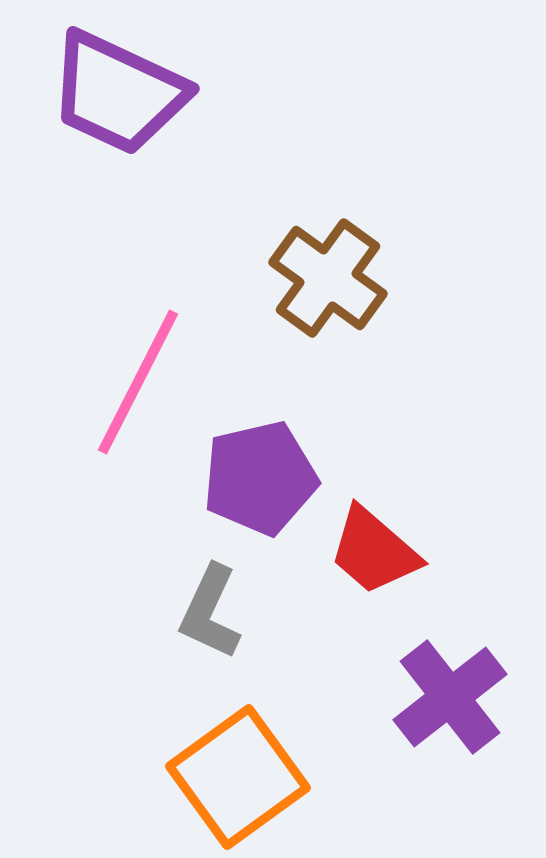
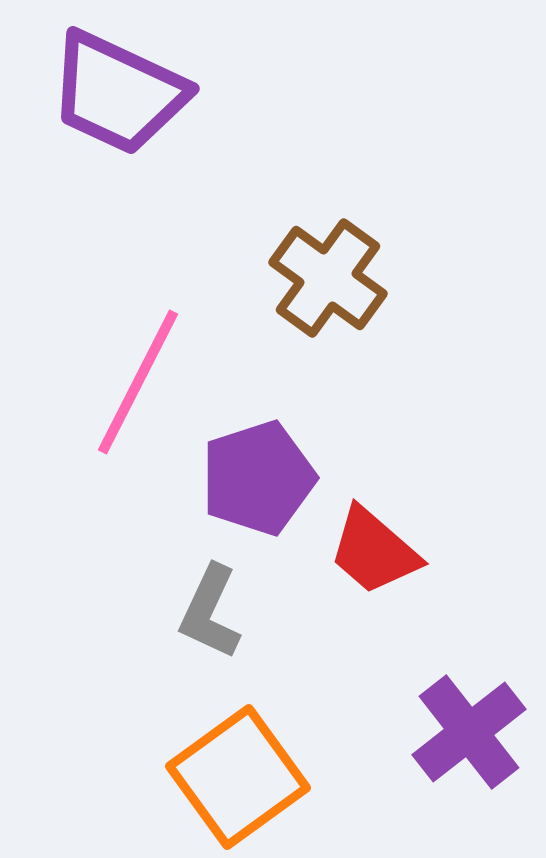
purple pentagon: moved 2 px left; rotated 5 degrees counterclockwise
purple cross: moved 19 px right, 35 px down
